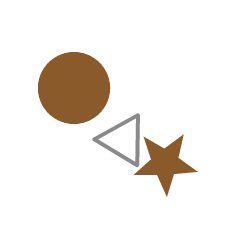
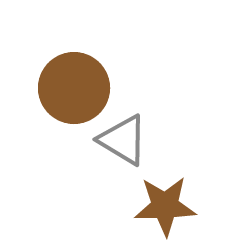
brown star: moved 43 px down
